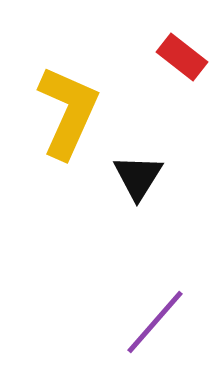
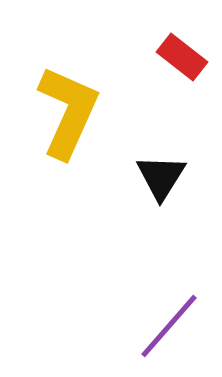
black triangle: moved 23 px right
purple line: moved 14 px right, 4 px down
